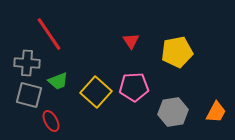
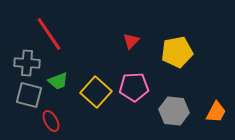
red triangle: rotated 18 degrees clockwise
gray hexagon: moved 1 px right, 1 px up; rotated 16 degrees clockwise
